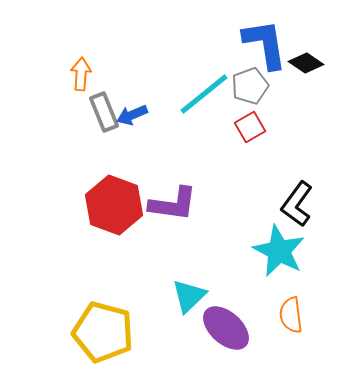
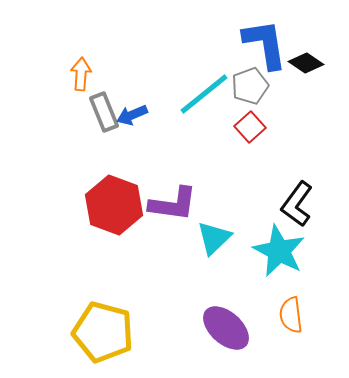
red square: rotated 12 degrees counterclockwise
cyan triangle: moved 25 px right, 58 px up
